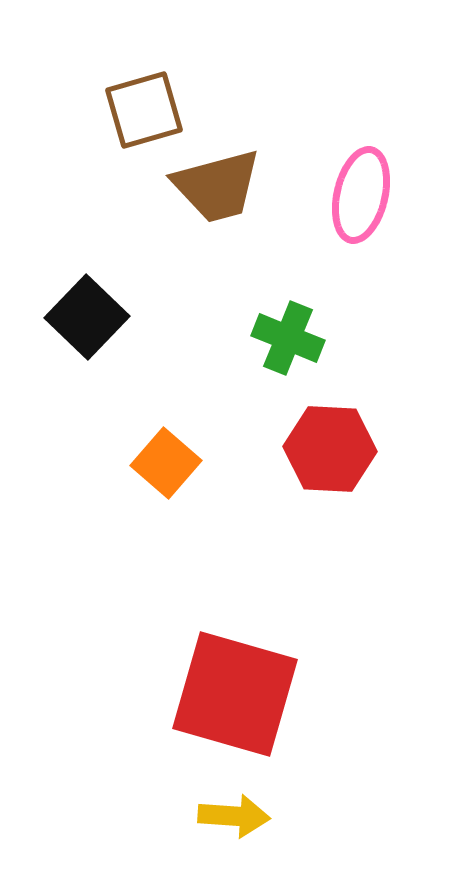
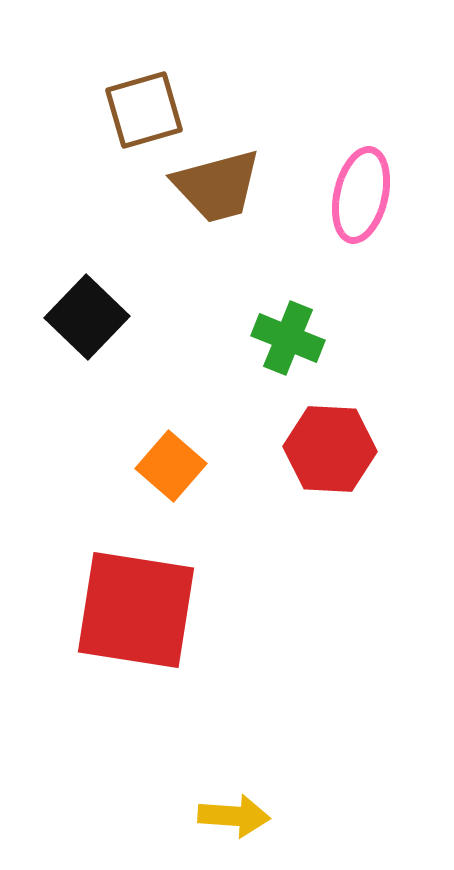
orange square: moved 5 px right, 3 px down
red square: moved 99 px left, 84 px up; rotated 7 degrees counterclockwise
